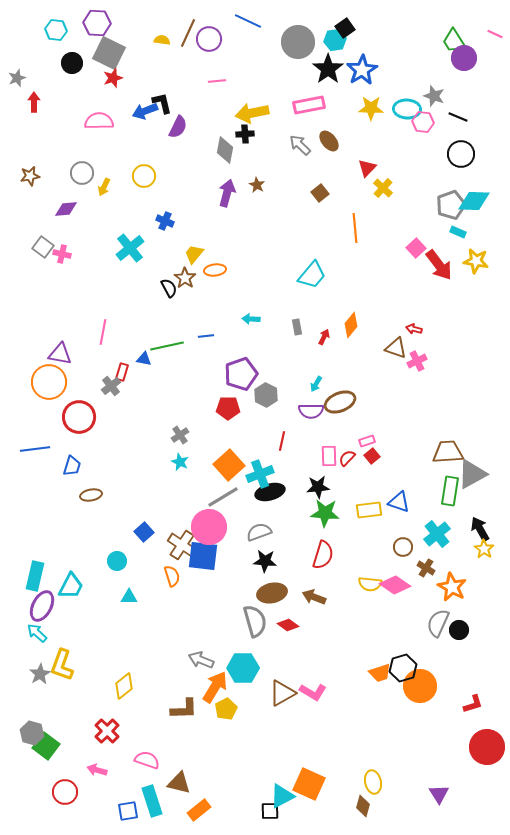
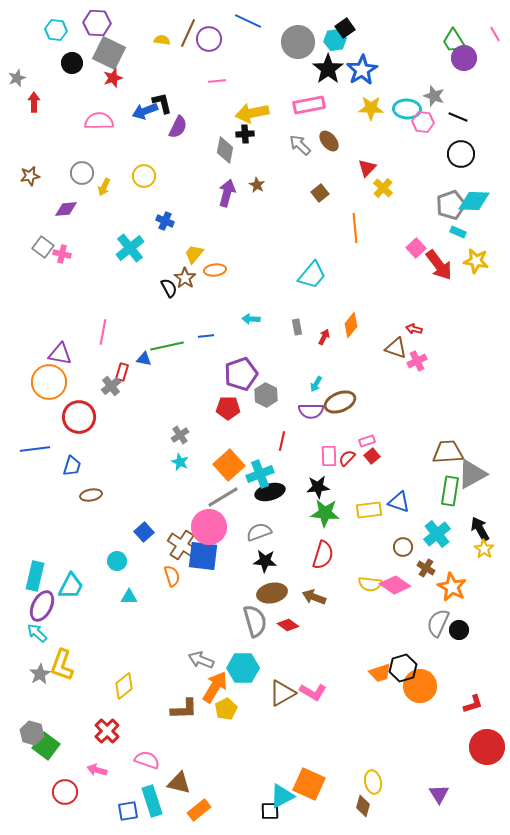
pink line at (495, 34): rotated 35 degrees clockwise
